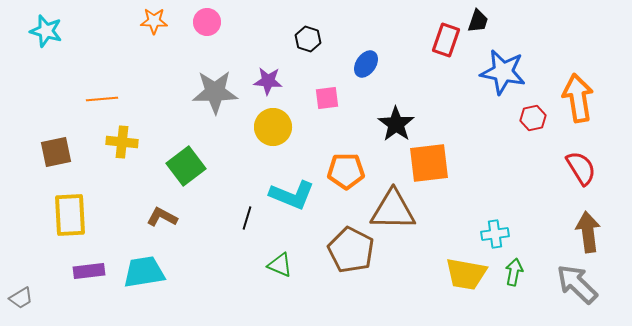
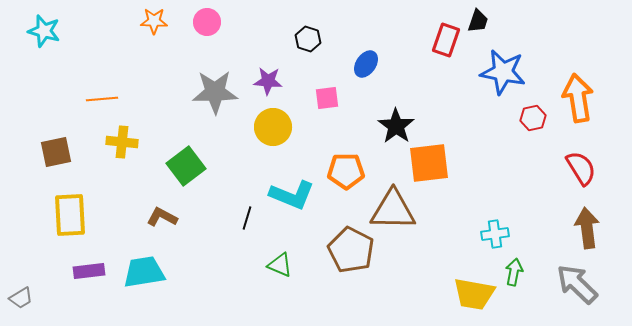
cyan star: moved 2 px left
black star: moved 2 px down
brown arrow: moved 1 px left, 4 px up
yellow trapezoid: moved 8 px right, 20 px down
